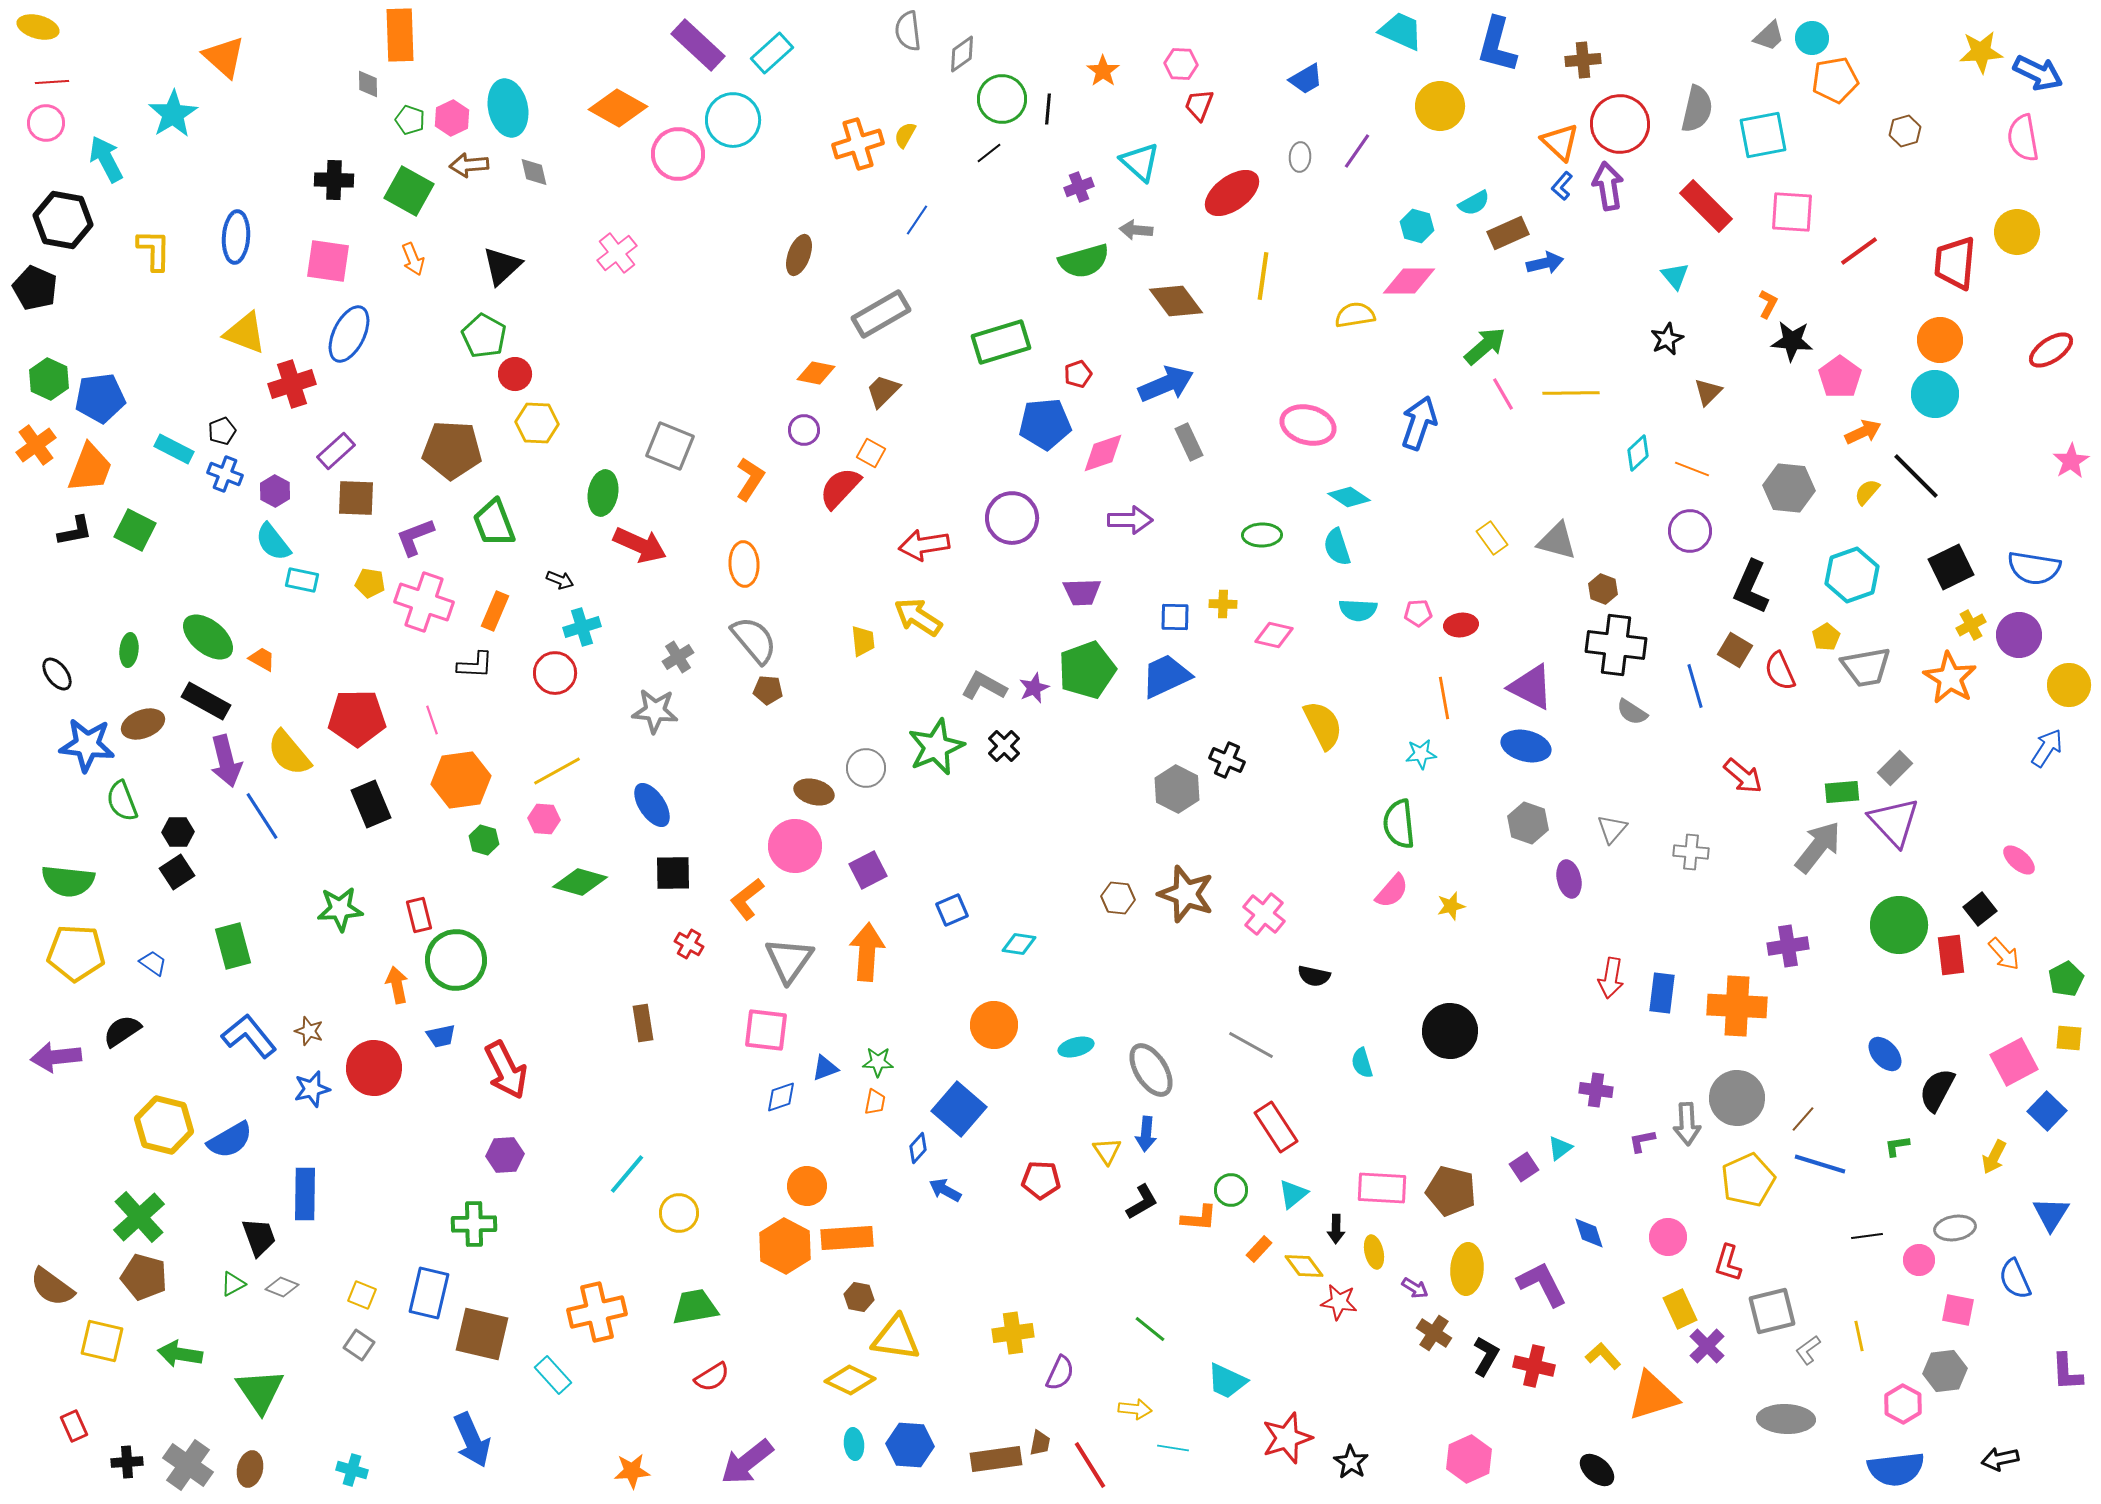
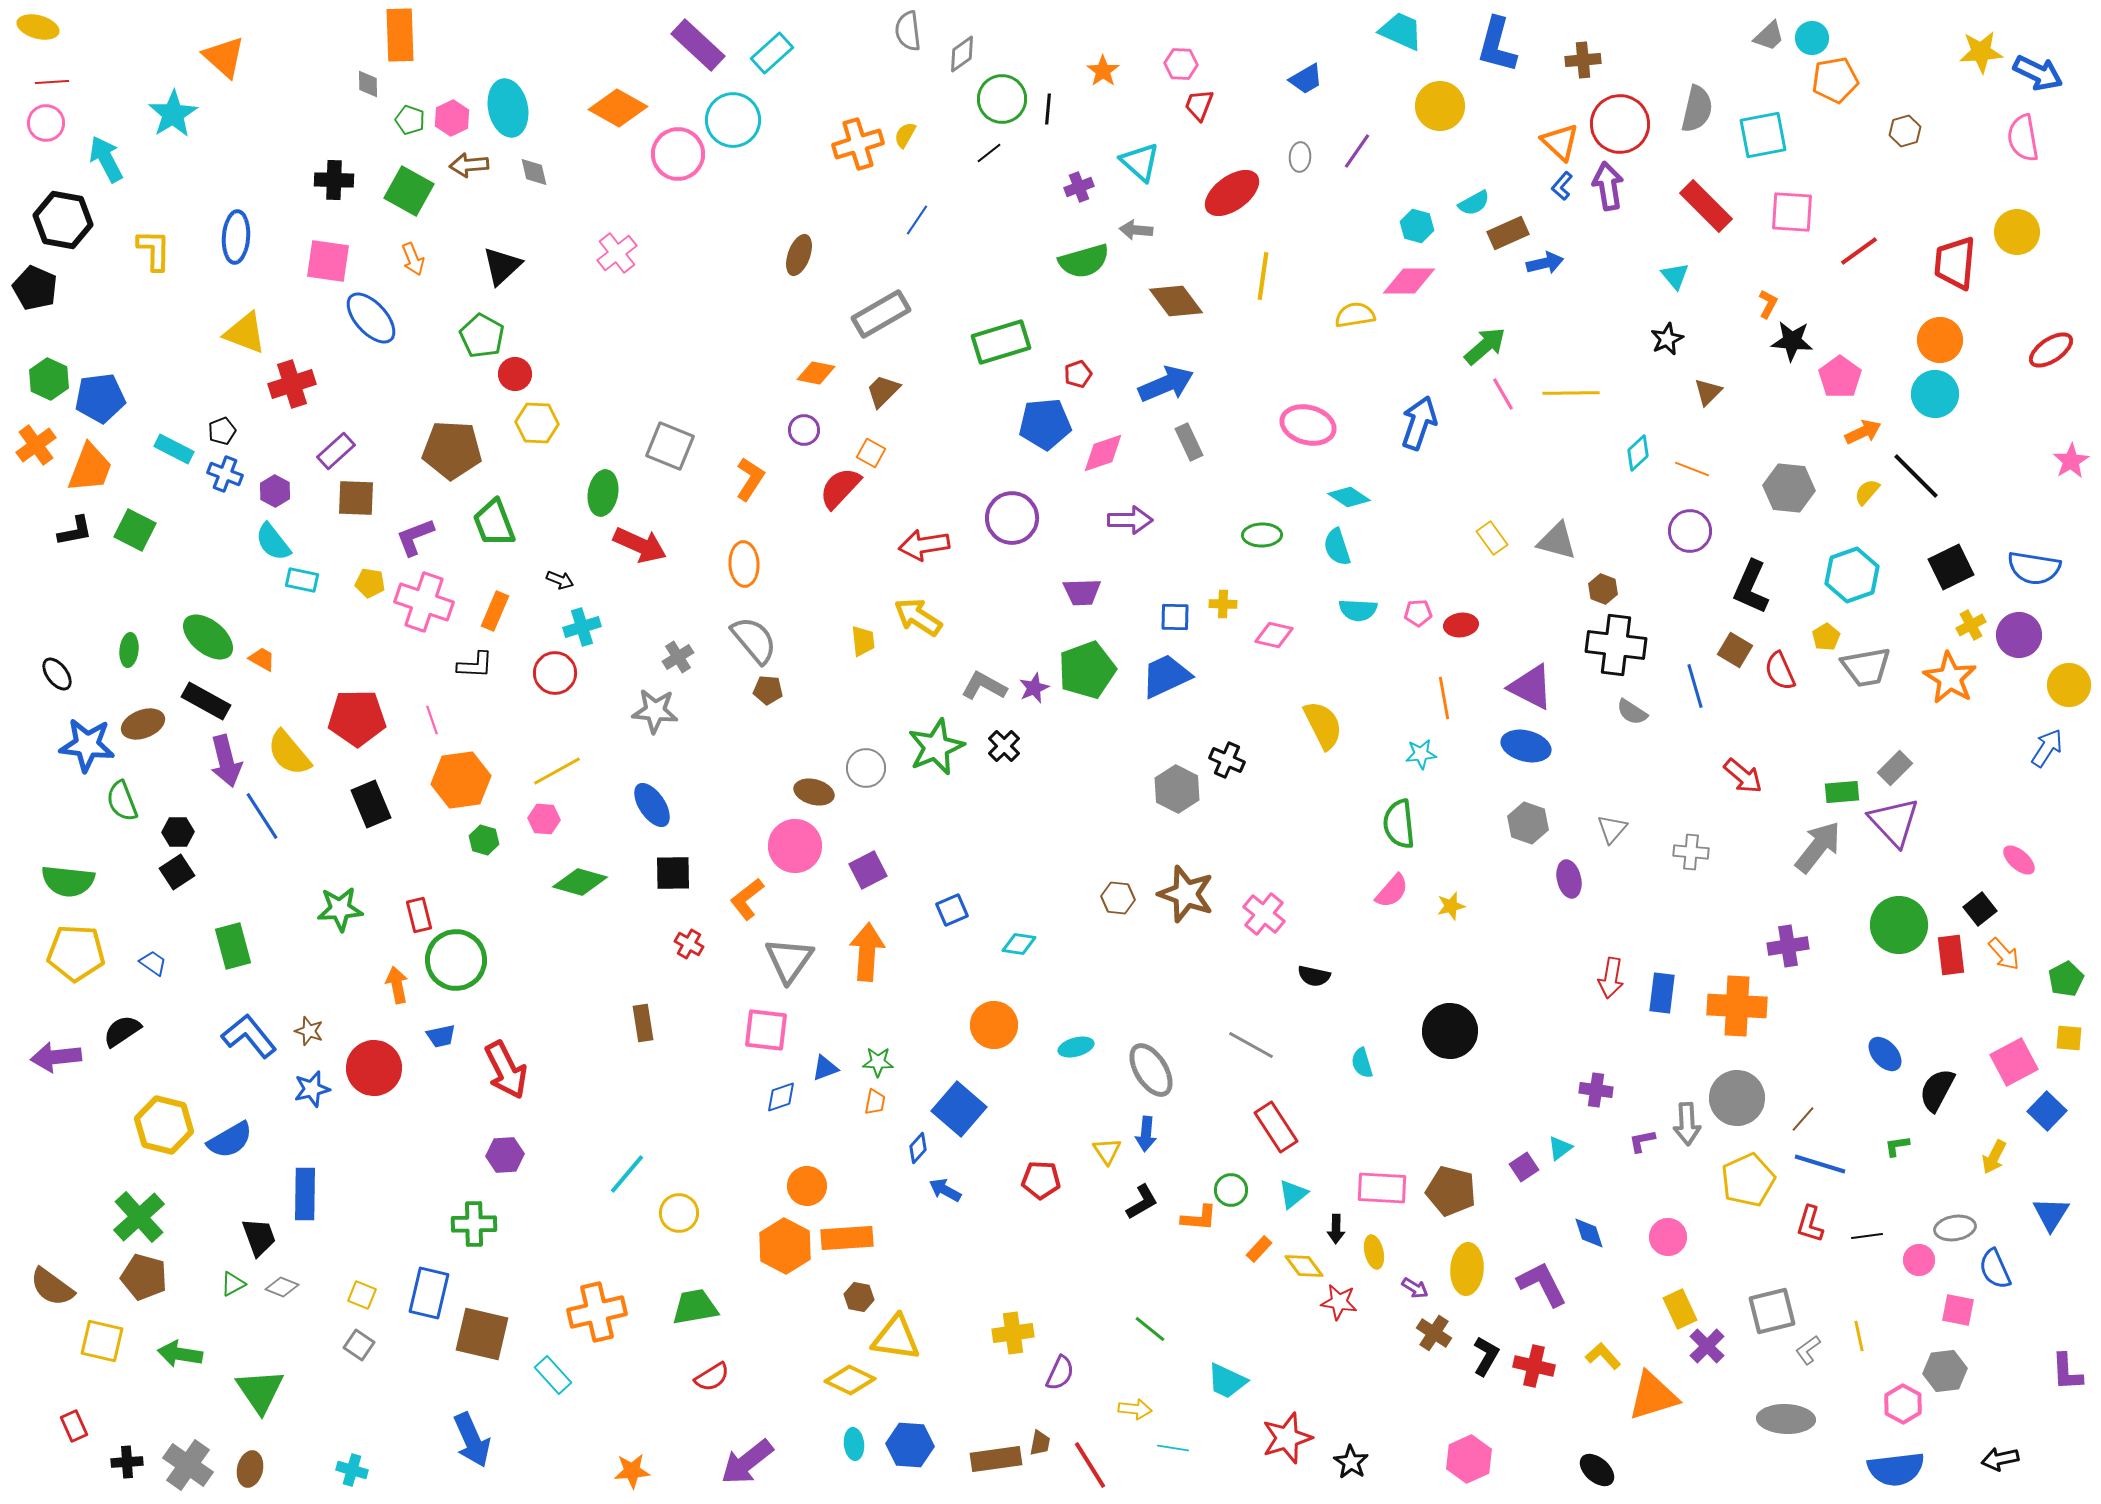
blue ellipse at (349, 334): moved 22 px right, 16 px up; rotated 68 degrees counterclockwise
green pentagon at (484, 336): moved 2 px left
red L-shape at (1728, 1263): moved 82 px right, 39 px up
blue semicircle at (2015, 1279): moved 20 px left, 10 px up
